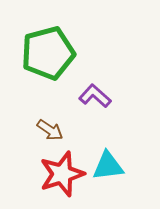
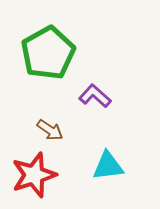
green pentagon: rotated 14 degrees counterclockwise
red star: moved 28 px left, 1 px down
